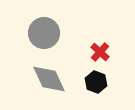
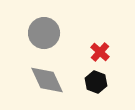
gray diamond: moved 2 px left, 1 px down
